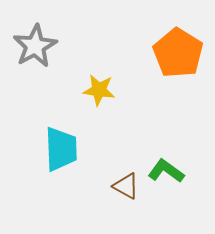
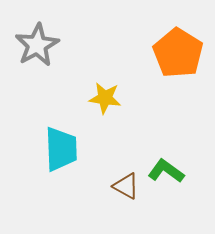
gray star: moved 2 px right, 1 px up
yellow star: moved 6 px right, 8 px down
